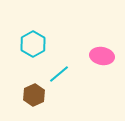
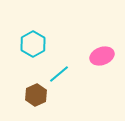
pink ellipse: rotated 30 degrees counterclockwise
brown hexagon: moved 2 px right
